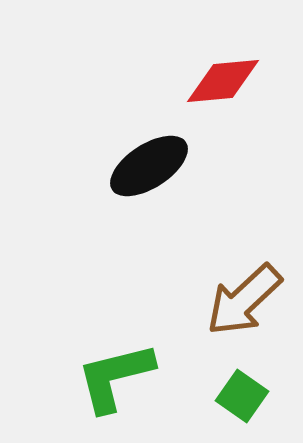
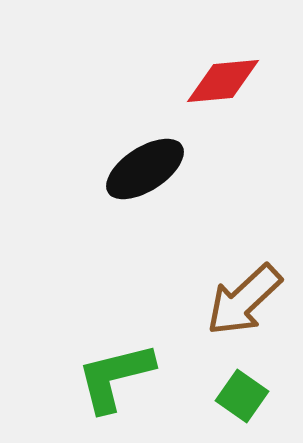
black ellipse: moved 4 px left, 3 px down
